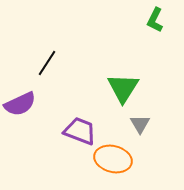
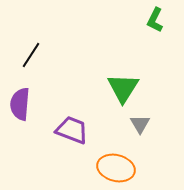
black line: moved 16 px left, 8 px up
purple semicircle: rotated 120 degrees clockwise
purple trapezoid: moved 8 px left, 1 px up
orange ellipse: moved 3 px right, 9 px down
